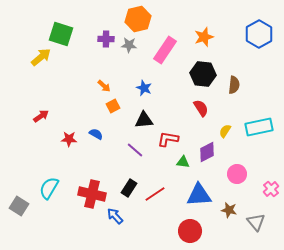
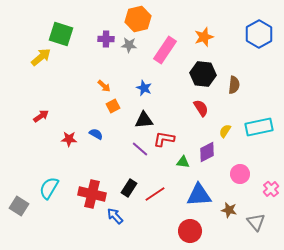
red L-shape: moved 4 px left
purple line: moved 5 px right, 1 px up
pink circle: moved 3 px right
